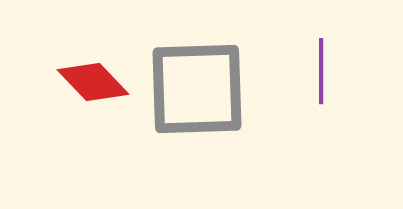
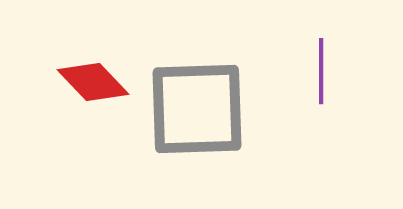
gray square: moved 20 px down
